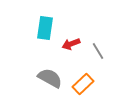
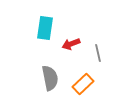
gray line: moved 2 px down; rotated 18 degrees clockwise
gray semicircle: rotated 50 degrees clockwise
